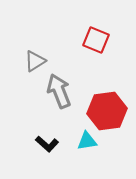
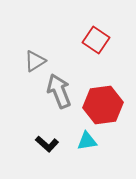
red square: rotated 12 degrees clockwise
red hexagon: moved 4 px left, 6 px up
